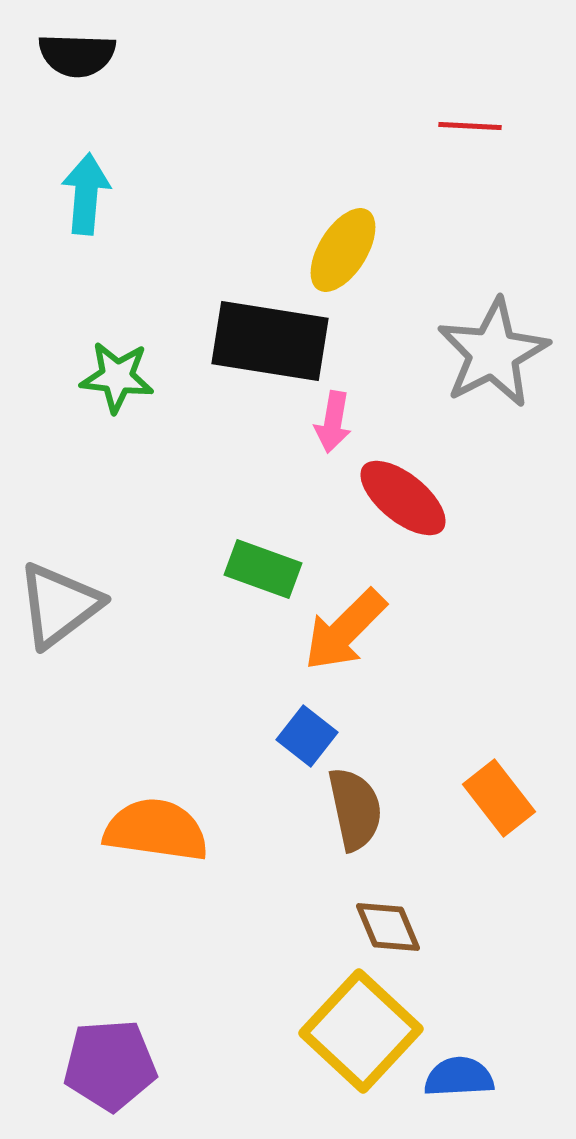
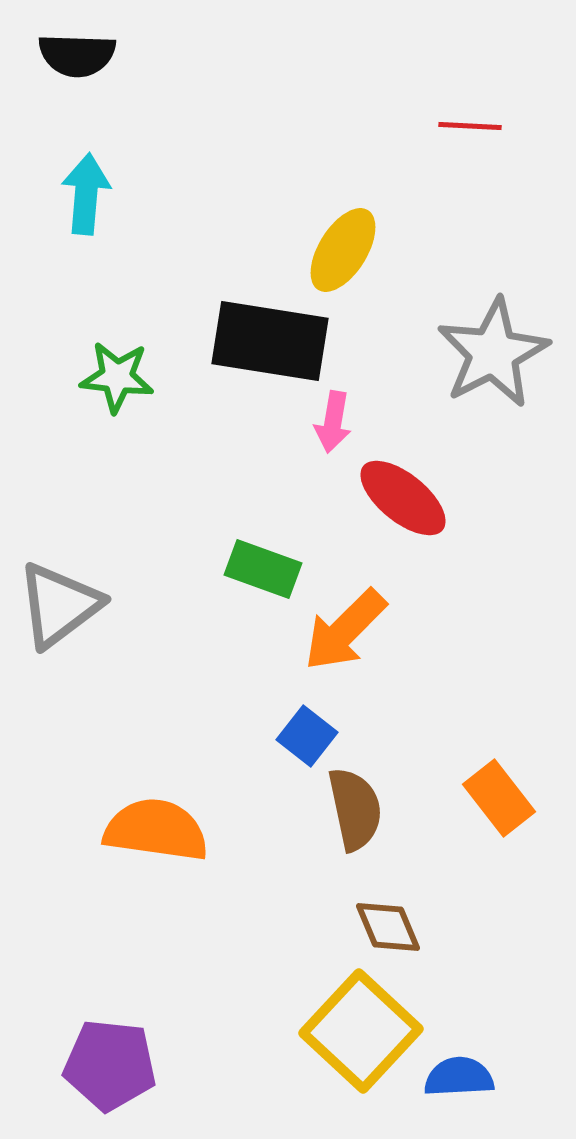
purple pentagon: rotated 10 degrees clockwise
